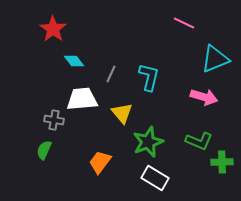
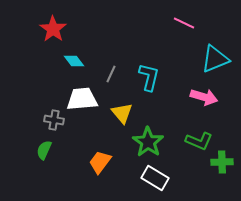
green star: rotated 16 degrees counterclockwise
